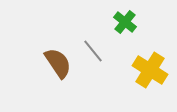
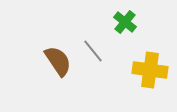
brown semicircle: moved 2 px up
yellow cross: rotated 24 degrees counterclockwise
